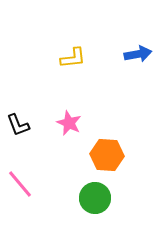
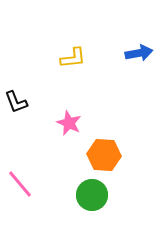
blue arrow: moved 1 px right, 1 px up
black L-shape: moved 2 px left, 23 px up
orange hexagon: moved 3 px left
green circle: moved 3 px left, 3 px up
